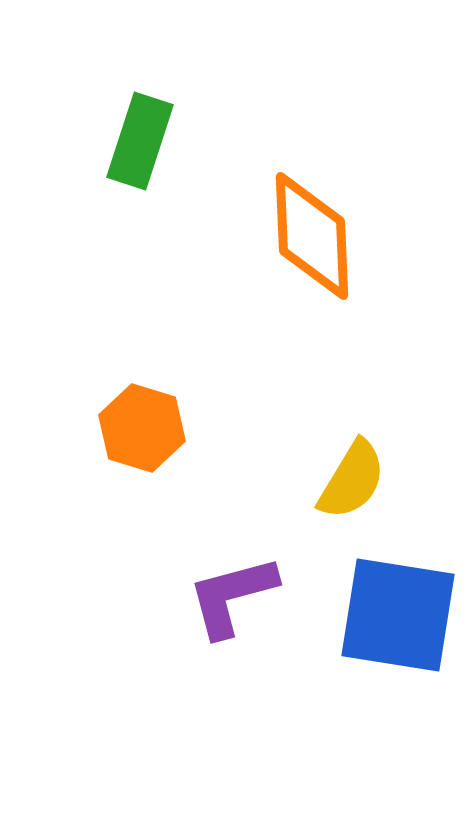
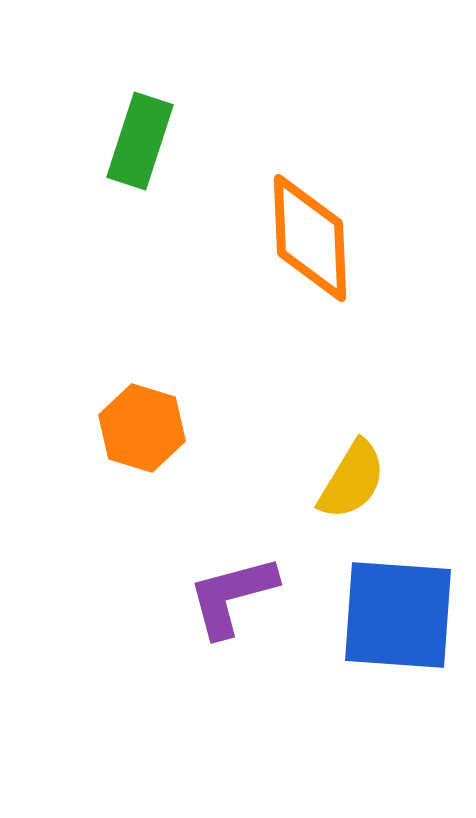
orange diamond: moved 2 px left, 2 px down
blue square: rotated 5 degrees counterclockwise
